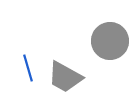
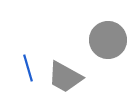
gray circle: moved 2 px left, 1 px up
